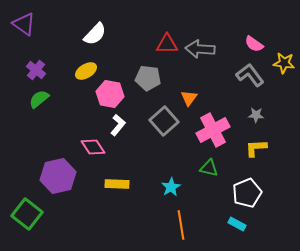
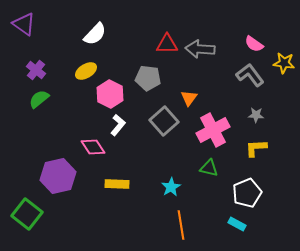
pink hexagon: rotated 16 degrees clockwise
